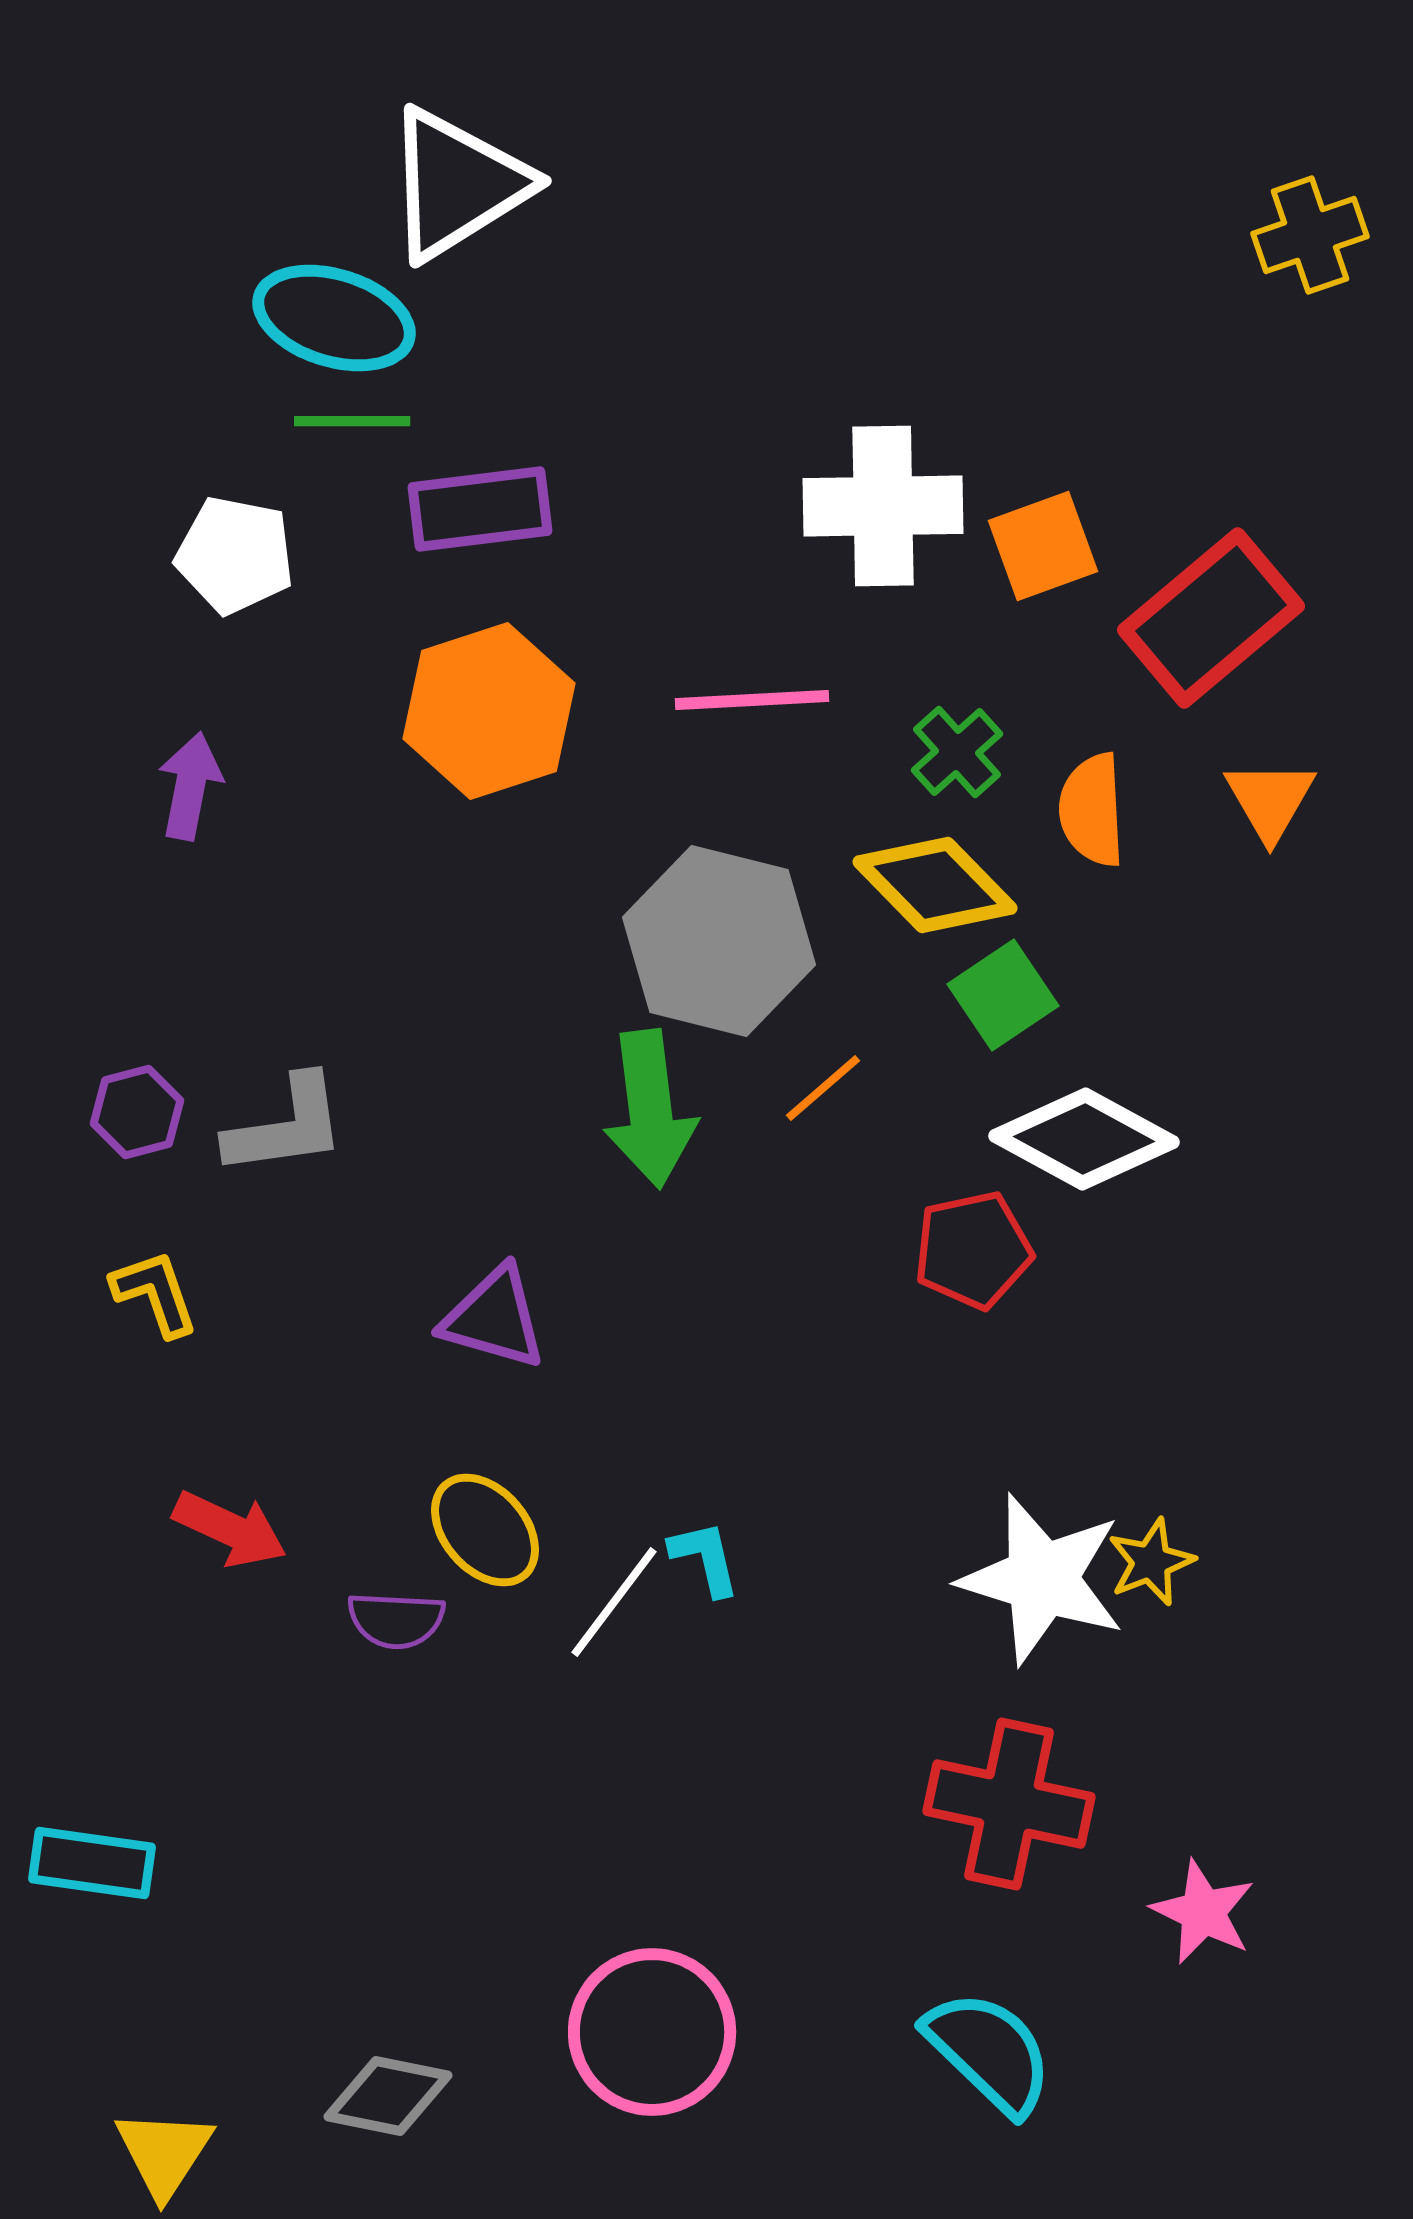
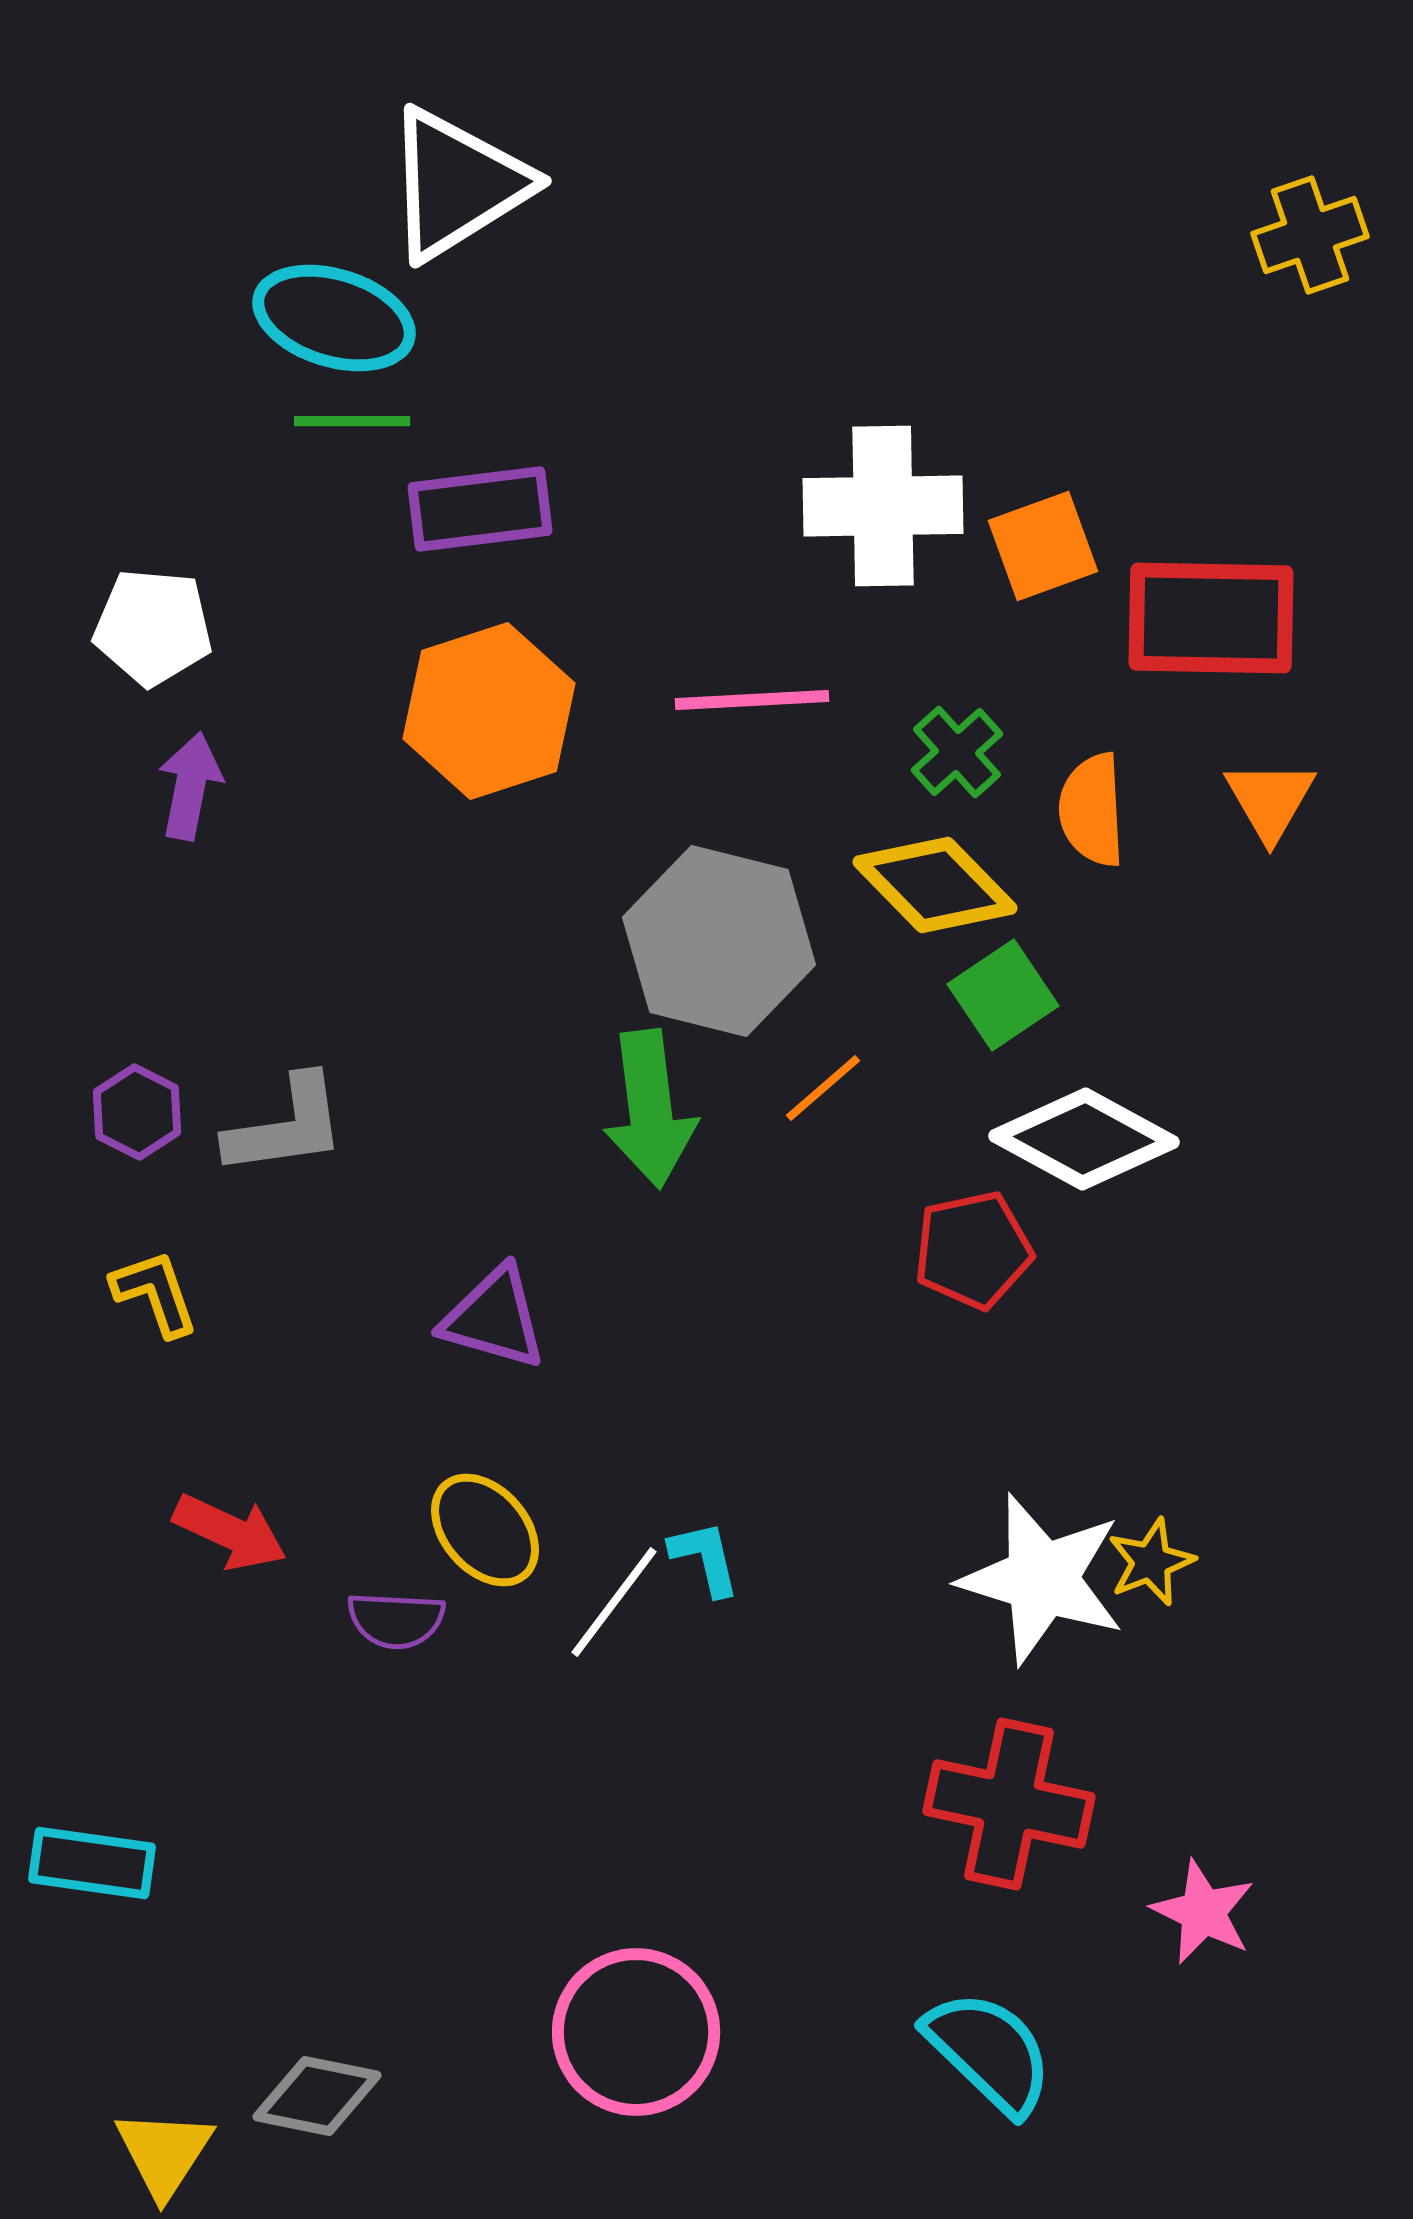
white pentagon: moved 82 px left, 72 px down; rotated 6 degrees counterclockwise
red rectangle: rotated 41 degrees clockwise
purple hexagon: rotated 18 degrees counterclockwise
red arrow: moved 3 px down
pink circle: moved 16 px left
gray diamond: moved 71 px left
